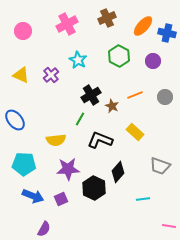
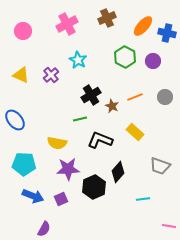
green hexagon: moved 6 px right, 1 px down
orange line: moved 2 px down
green line: rotated 48 degrees clockwise
yellow semicircle: moved 1 px right, 3 px down; rotated 18 degrees clockwise
black hexagon: moved 1 px up; rotated 10 degrees clockwise
